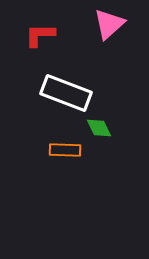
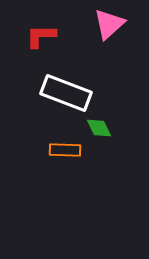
red L-shape: moved 1 px right, 1 px down
